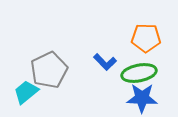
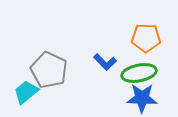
gray pentagon: rotated 21 degrees counterclockwise
